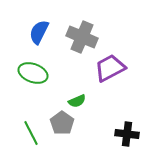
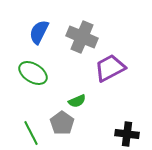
green ellipse: rotated 12 degrees clockwise
